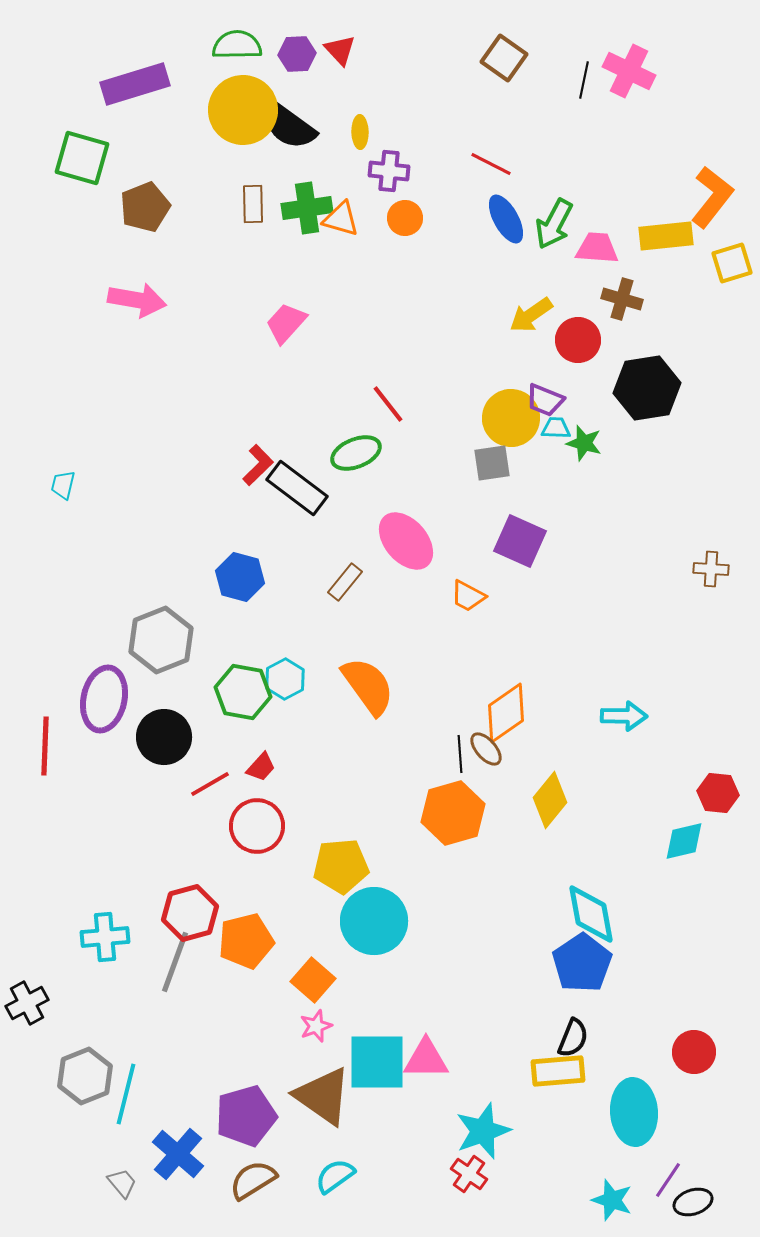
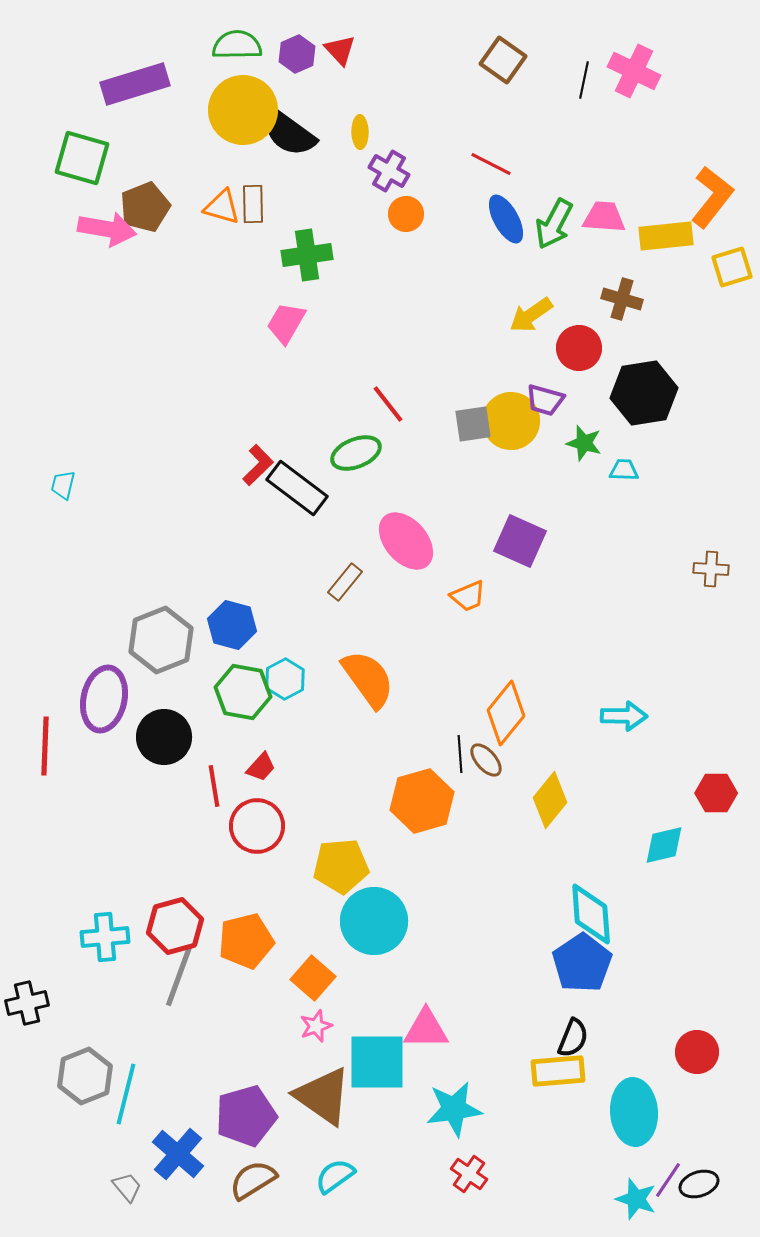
purple hexagon at (297, 54): rotated 21 degrees counterclockwise
brown square at (504, 58): moved 1 px left, 2 px down
pink cross at (629, 71): moved 5 px right
black semicircle at (289, 126): moved 7 px down
purple cross at (389, 171): rotated 24 degrees clockwise
green cross at (307, 208): moved 47 px down
orange circle at (405, 218): moved 1 px right, 4 px up
orange triangle at (341, 219): moved 119 px left, 12 px up
pink trapezoid at (597, 248): moved 7 px right, 31 px up
yellow square at (732, 263): moved 4 px down
pink arrow at (137, 300): moved 30 px left, 71 px up
pink trapezoid at (286, 323): rotated 12 degrees counterclockwise
red circle at (578, 340): moved 1 px right, 8 px down
black hexagon at (647, 388): moved 3 px left, 5 px down
purple trapezoid at (545, 400): rotated 6 degrees counterclockwise
yellow circle at (511, 418): moved 3 px down
cyan trapezoid at (556, 428): moved 68 px right, 42 px down
gray square at (492, 463): moved 19 px left, 39 px up
blue hexagon at (240, 577): moved 8 px left, 48 px down
orange trapezoid at (468, 596): rotated 51 degrees counterclockwise
orange semicircle at (368, 686): moved 7 px up
orange diamond at (506, 713): rotated 16 degrees counterclockwise
brown ellipse at (486, 749): moved 11 px down
red line at (210, 784): moved 4 px right, 2 px down; rotated 69 degrees counterclockwise
red hexagon at (718, 793): moved 2 px left; rotated 6 degrees counterclockwise
orange hexagon at (453, 813): moved 31 px left, 12 px up
cyan diamond at (684, 841): moved 20 px left, 4 px down
red hexagon at (190, 913): moved 15 px left, 13 px down
cyan diamond at (591, 914): rotated 6 degrees clockwise
gray line at (175, 962): moved 4 px right, 14 px down
orange square at (313, 980): moved 2 px up
black cross at (27, 1003): rotated 15 degrees clockwise
red circle at (694, 1052): moved 3 px right
pink triangle at (426, 1059): moved 30 px up
cyan star at (483, 1131): moved 29 px left, 22 px up; rotated 12 degrees clockwise
gray trapezoid at (122, 1183): moved 5 px right, 4 px down
cyan star at (612, 1200): moved 24 px right, 1 px up
black ellipse at (693, 1202): moved 6 px right, 18 px up
